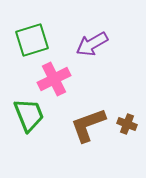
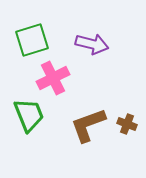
purple arrow: rotated 136 degrees counterclockwise
pink cross: moved 1 px left, 1 px up
